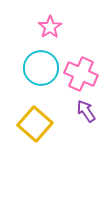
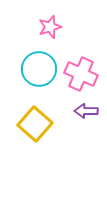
pink star: rotated 15 degrees clockwise
cyan circle: moved 2 px left, 1 px down
purple arrow: rotated 55 degrees counterclockwise
